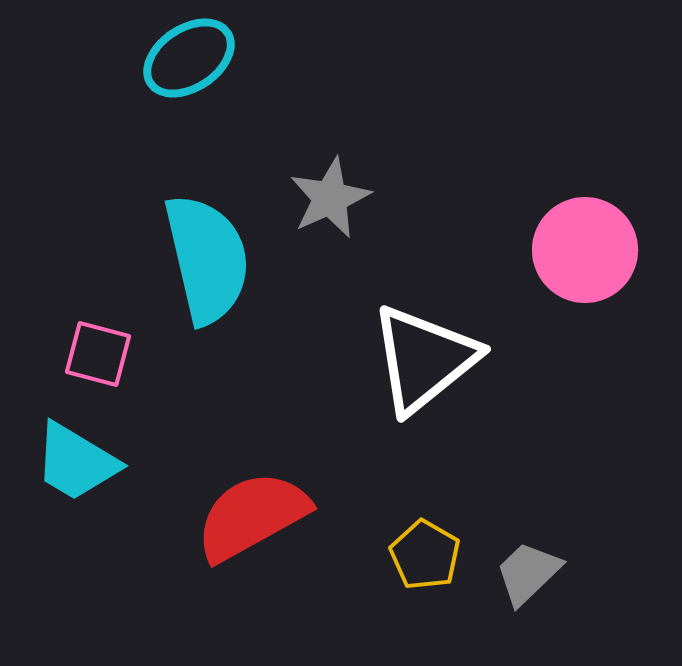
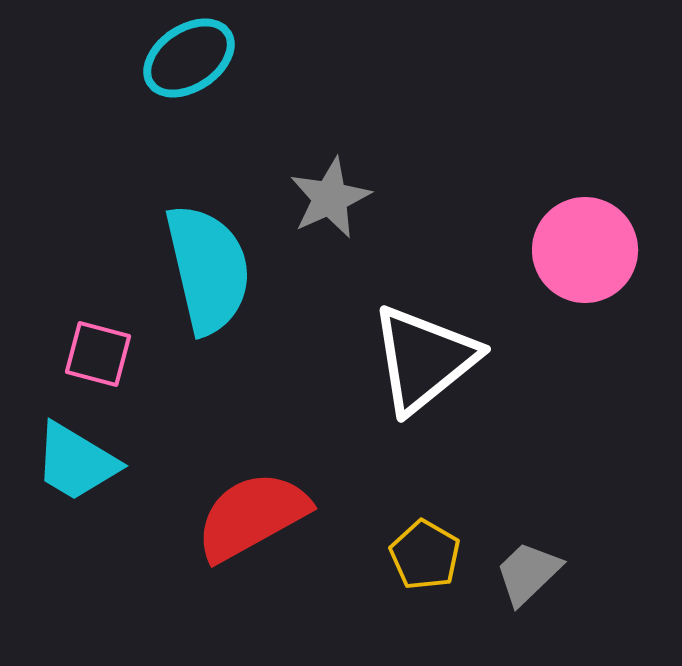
cyan semicircle: moved 1 px right, 10 px down
